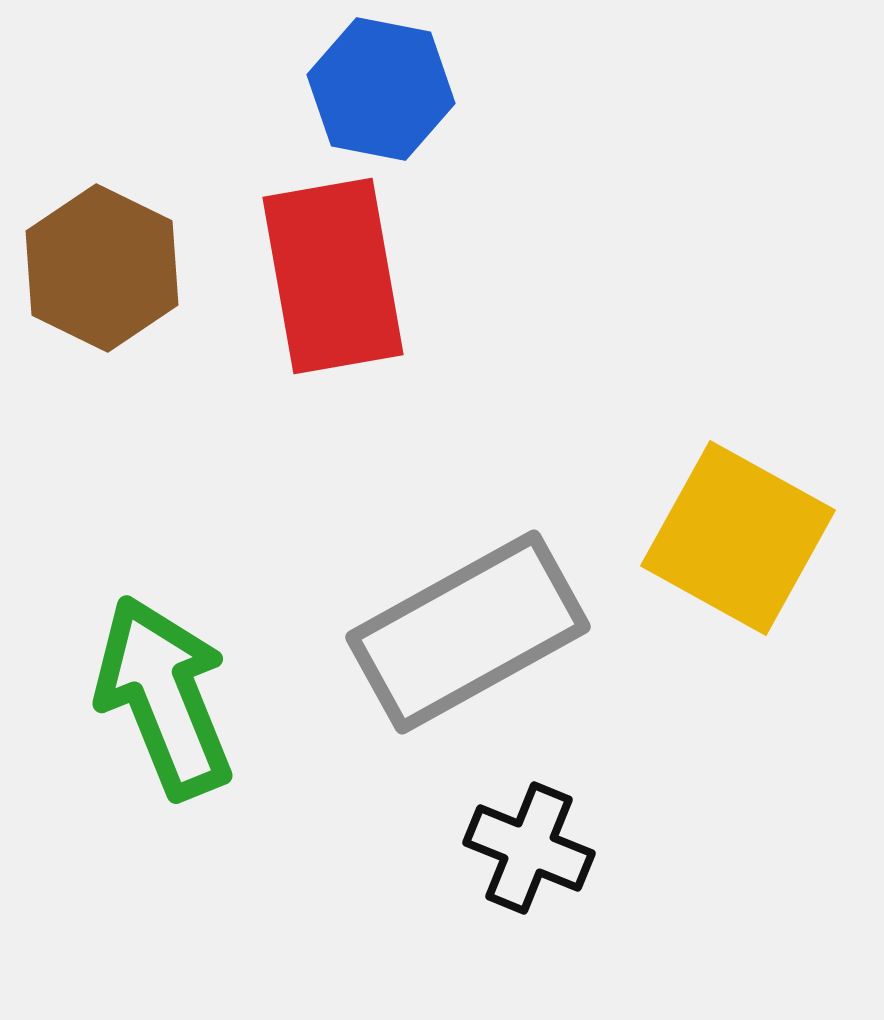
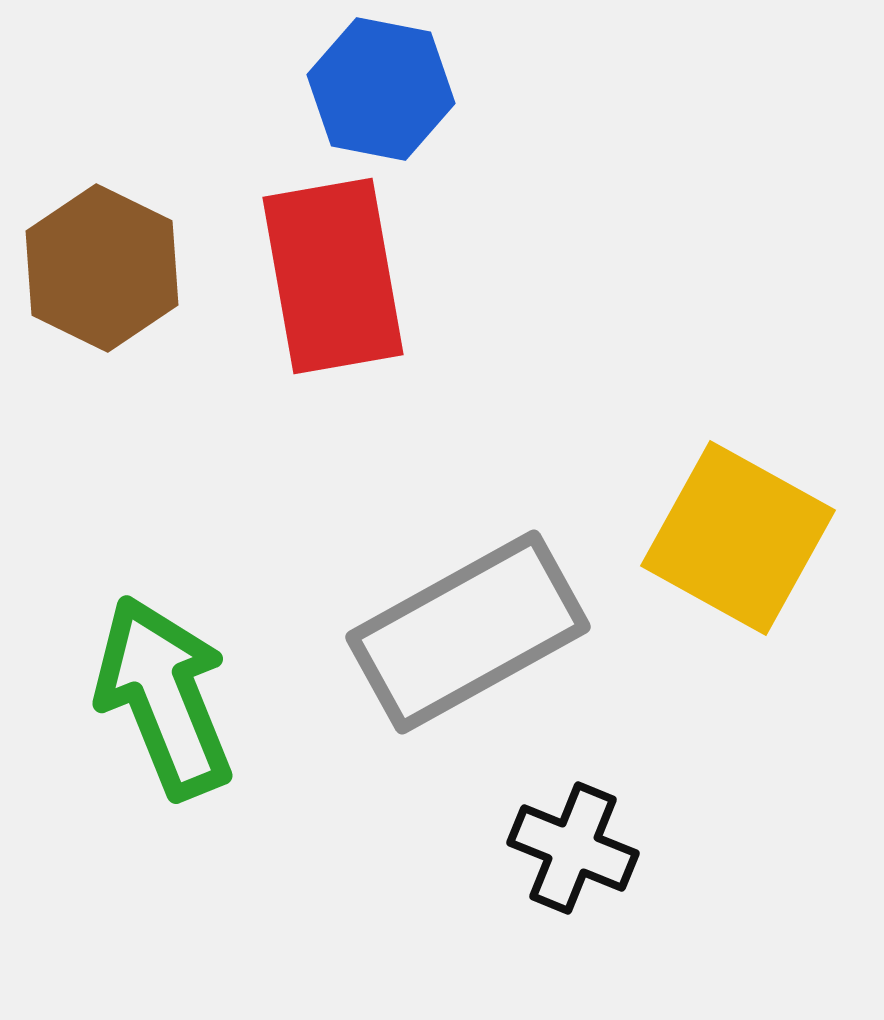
black cross: moved 44 px right
